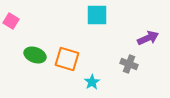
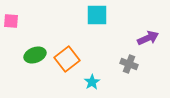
pink square: rotated 28 degrees counterclockwise
green ellipse: rotated 40 degrees counterclockwise
orange square: rotated 35 degrees clockwise
